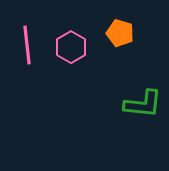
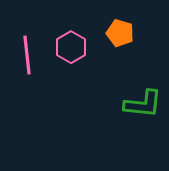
pink line: moved 10 px down
